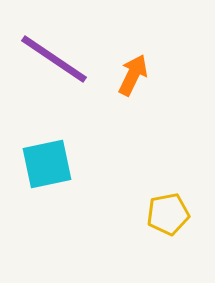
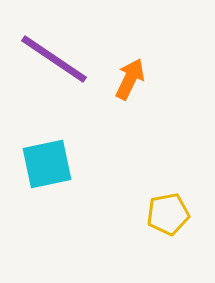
orange arrow: moved 3 px left, 4 px down
